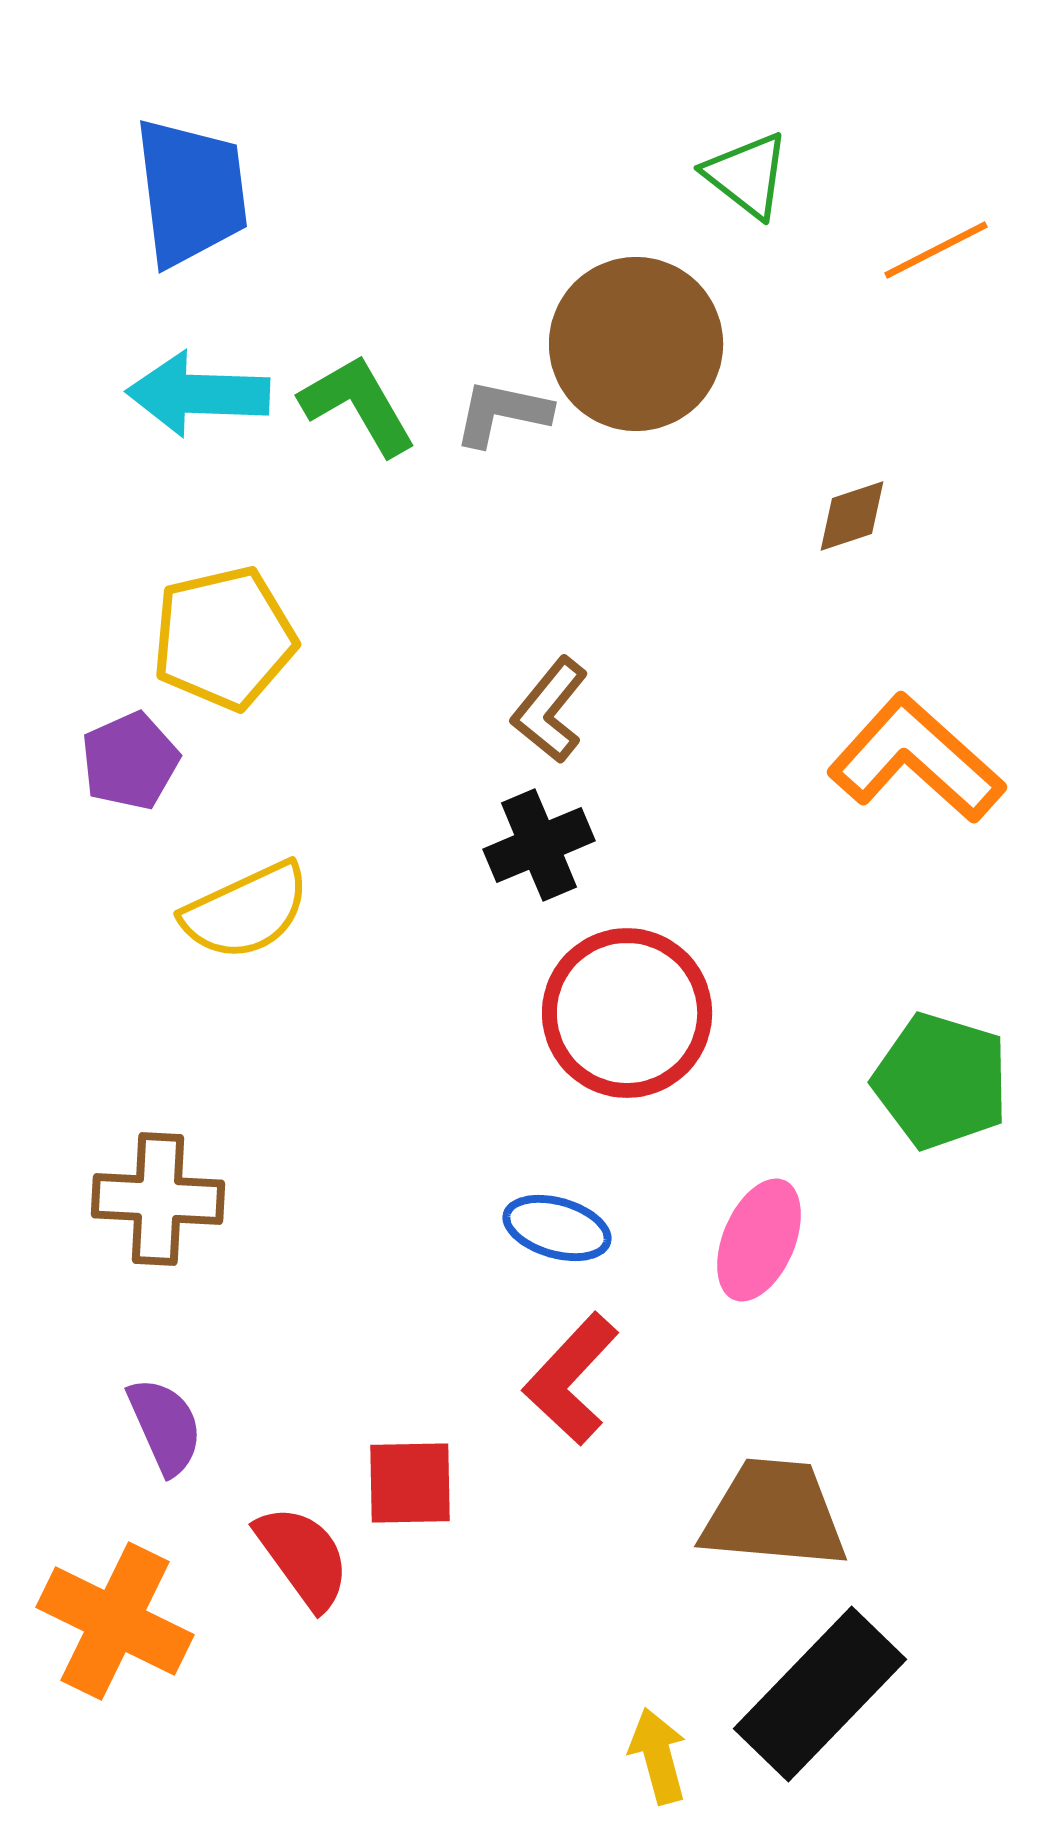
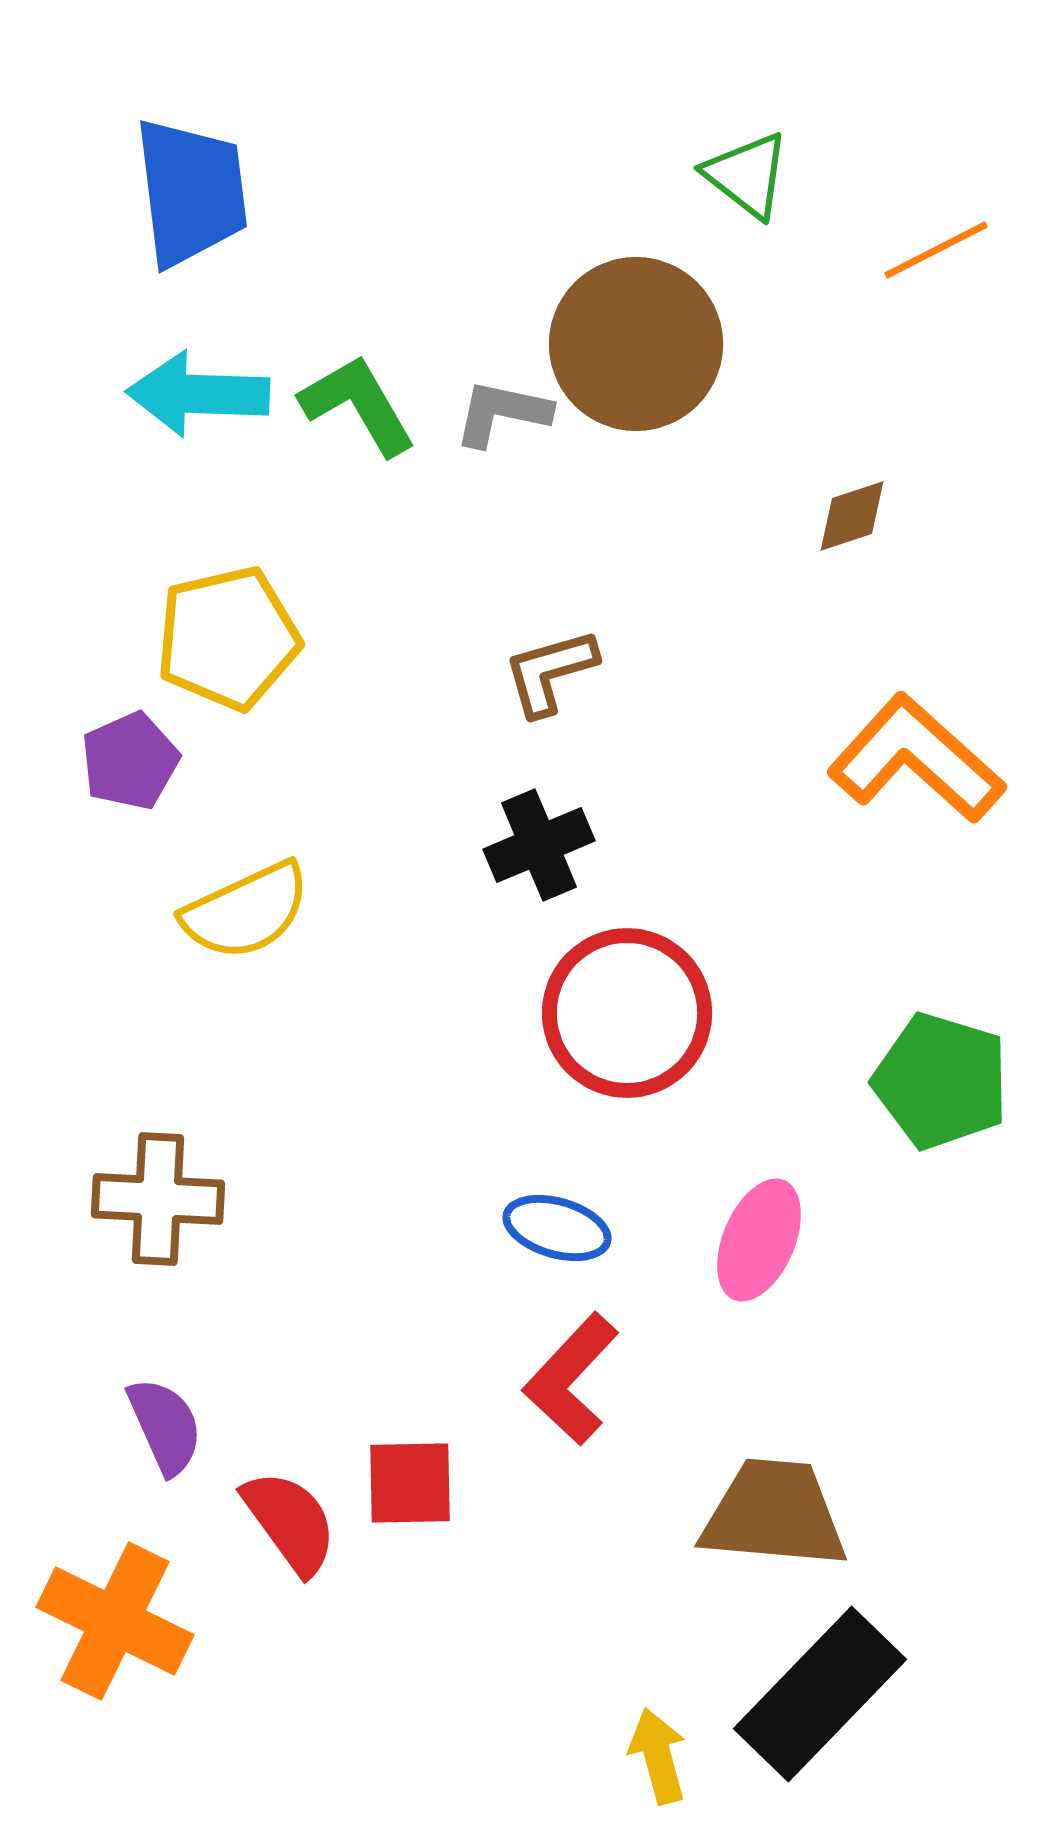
yellow pentagon: moved 4 px right
brown L-shape: moved 38 px up; rotated 35 degrees clockwise
red semicircle: moved 13 px left, 35 px up
